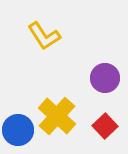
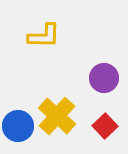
yellow L-shape: rotated 56 degrees counterclockwise
purple circle: moved 1 px left
blue circle: moved 4 px up
